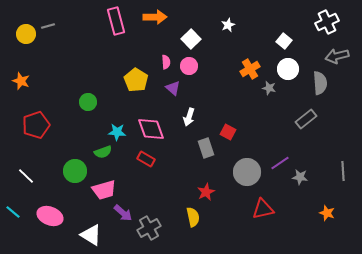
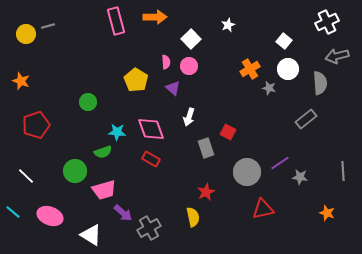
red rectangle at (146, 159): moved 5 px right
